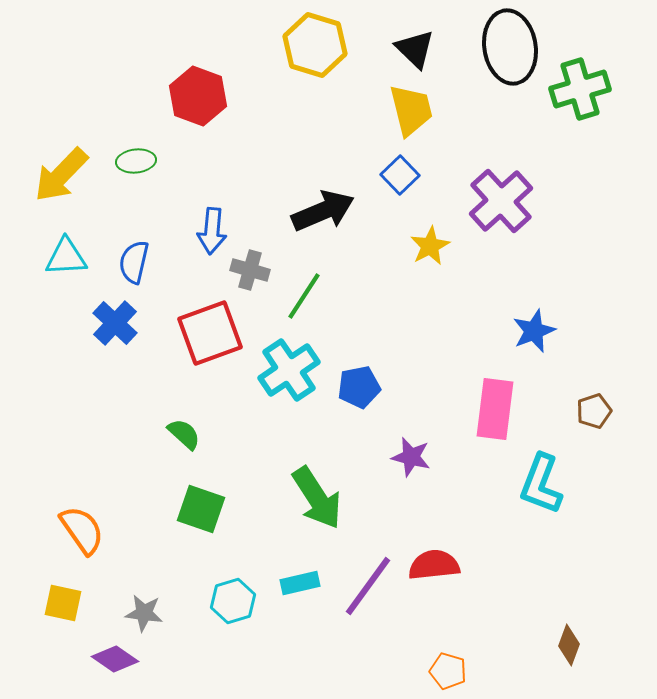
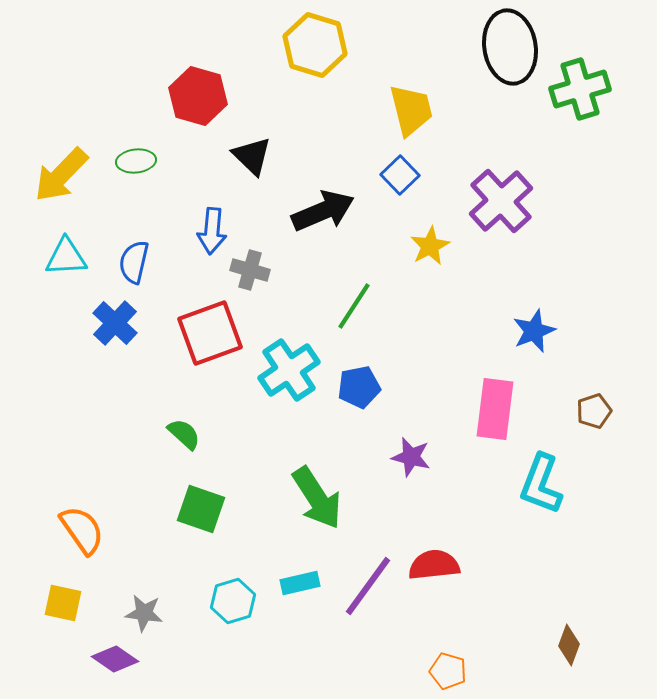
black triangle: moved 163 px left, 107 px down
red hexagon: rotated 4 degrees counterclockwise
green line: moved 50 px right, 10 px down
